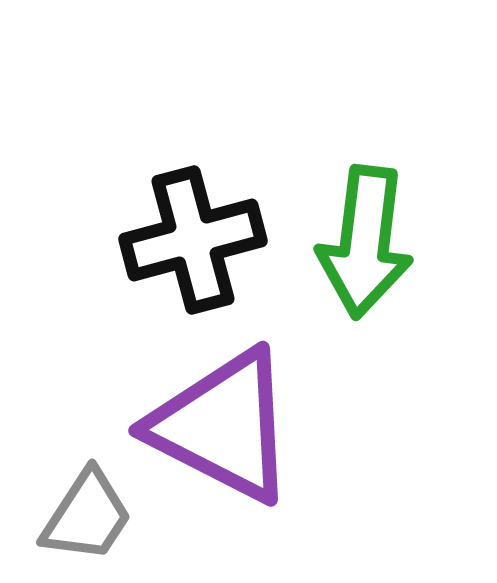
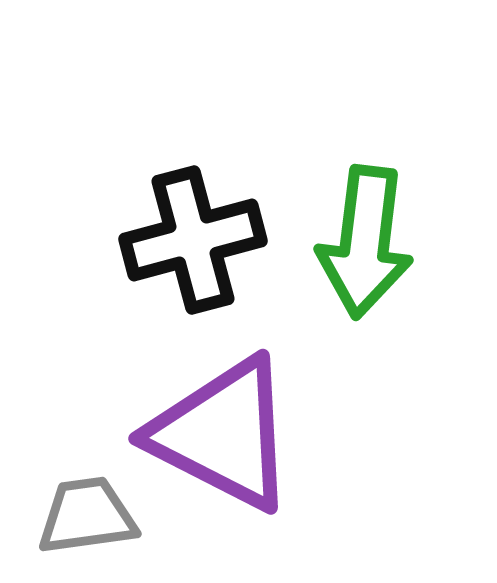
purple triangle: moved 8 px down
gray trapezoid: rotated 131 degrees counterclockwise
